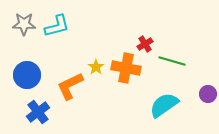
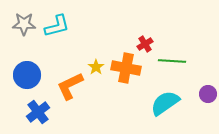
green line: rotated 12 degrees counterclockwise
cyan semicircle: moved 1 px right, 2 px up
